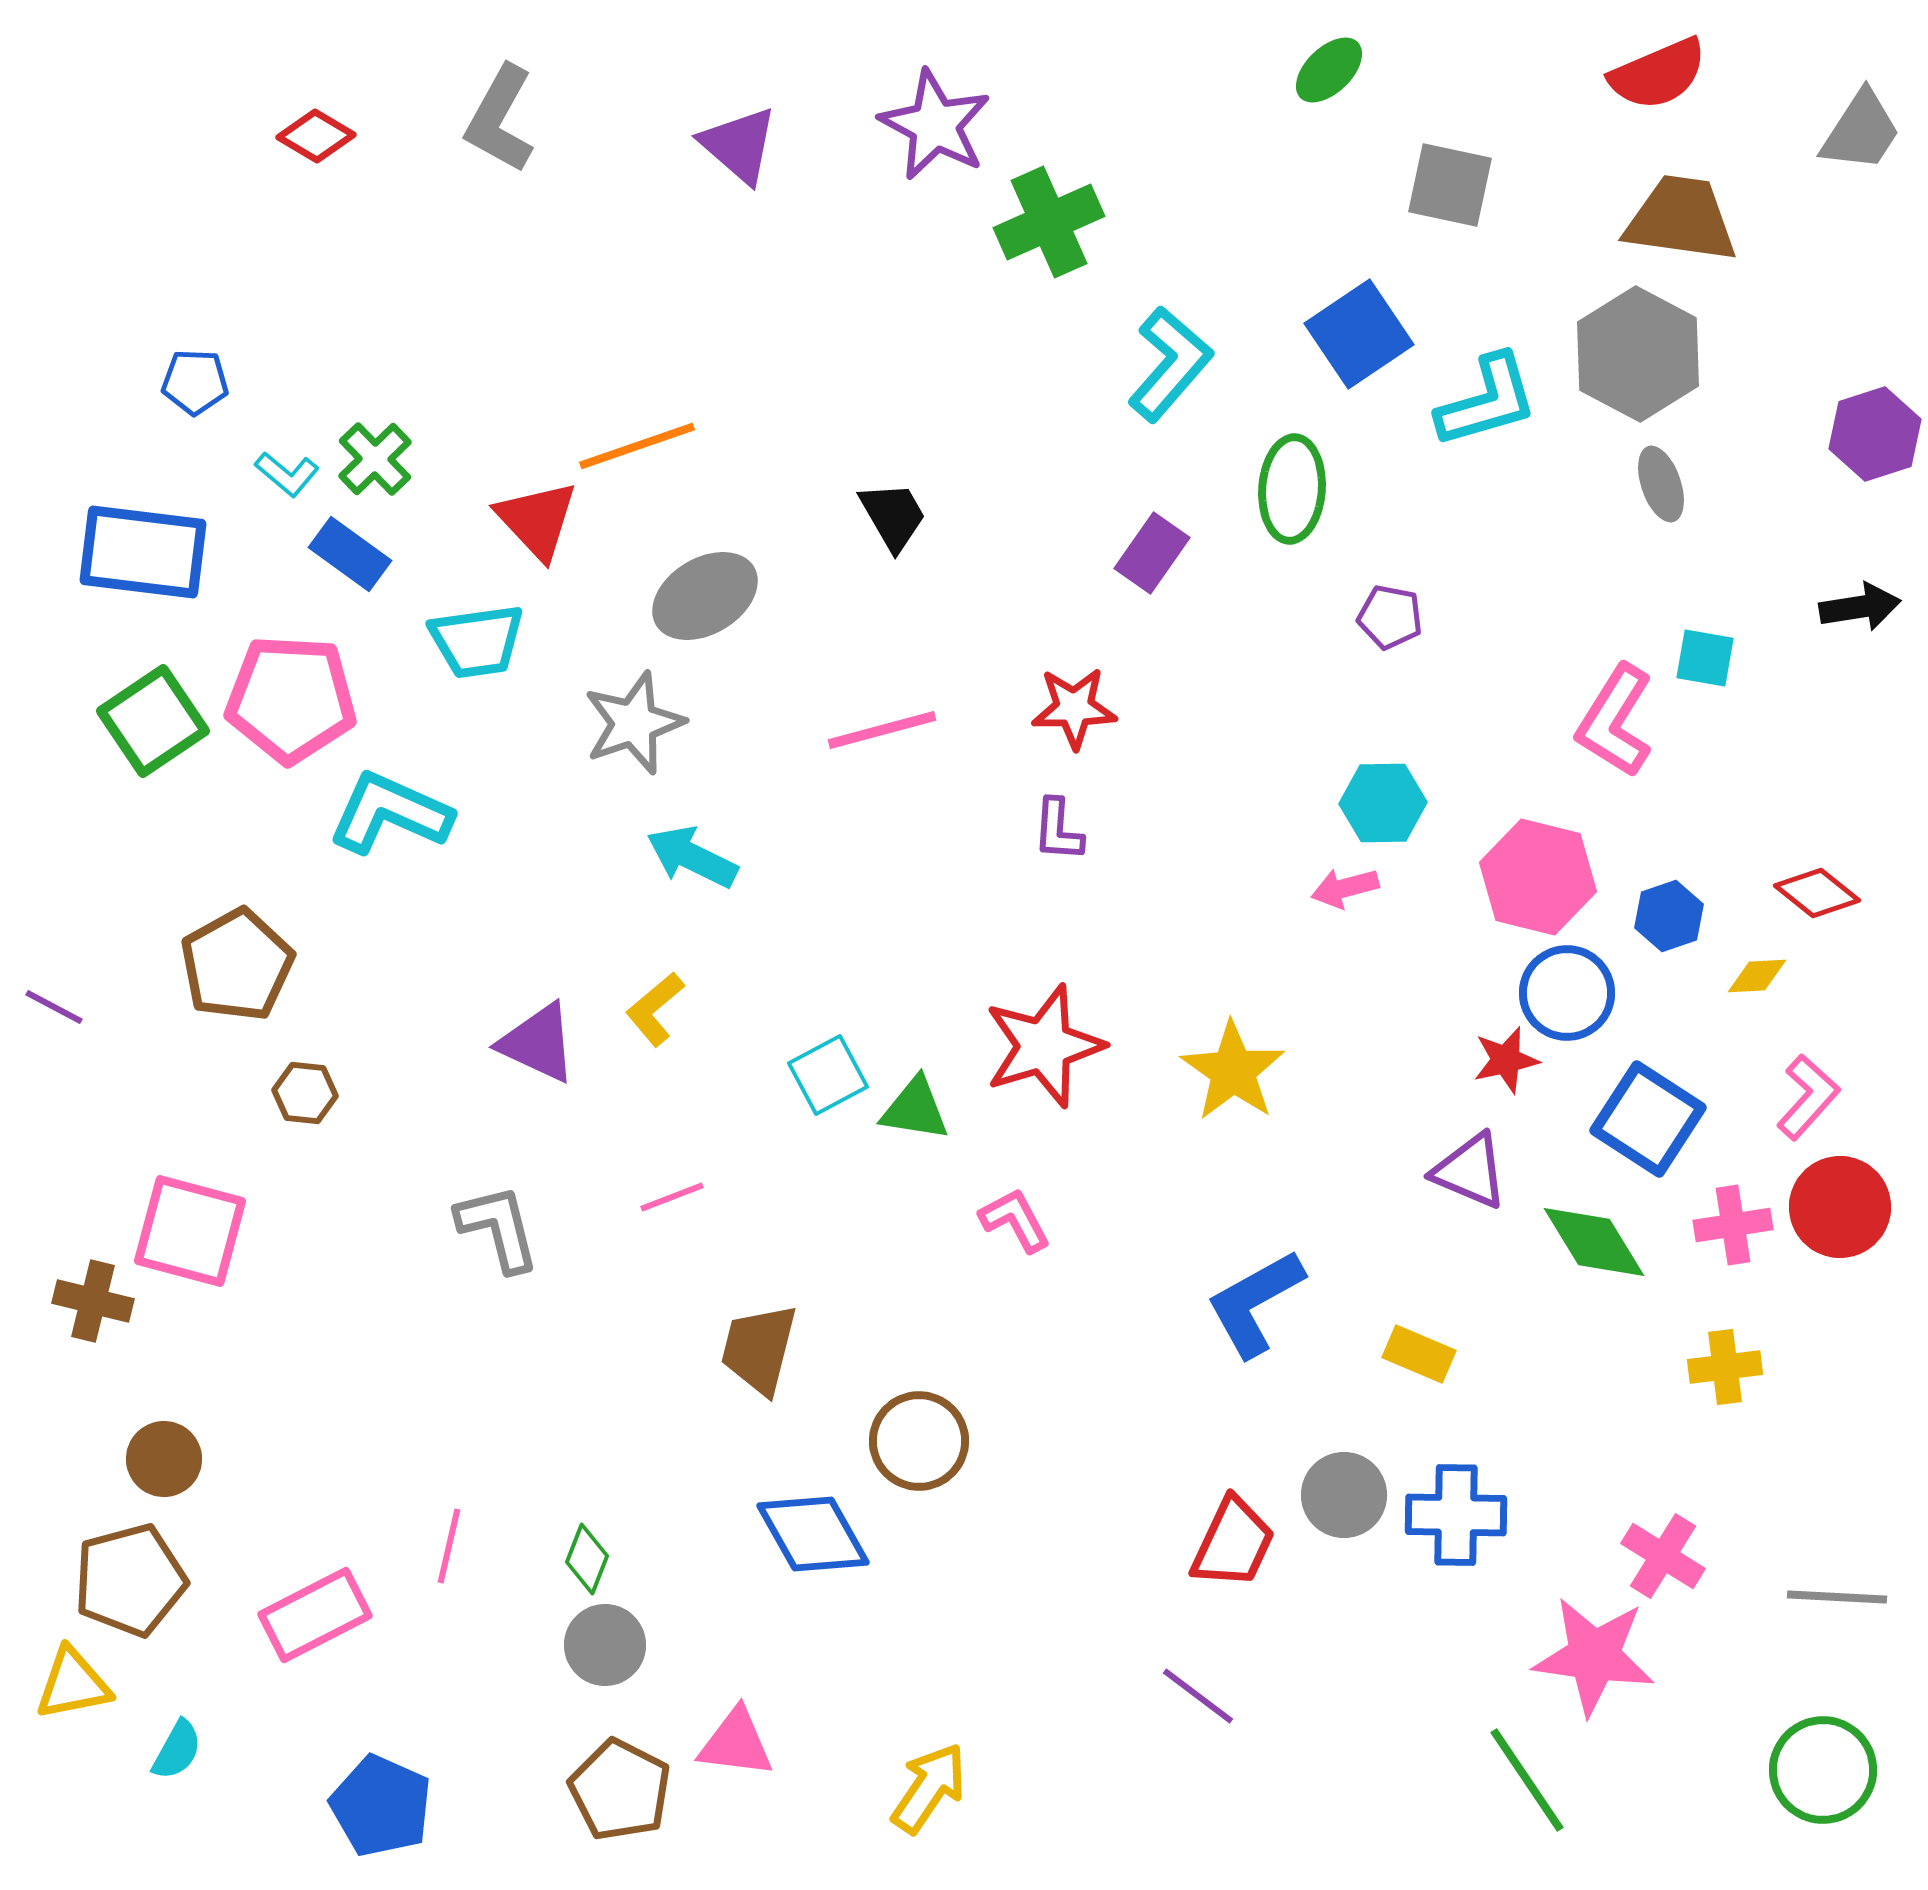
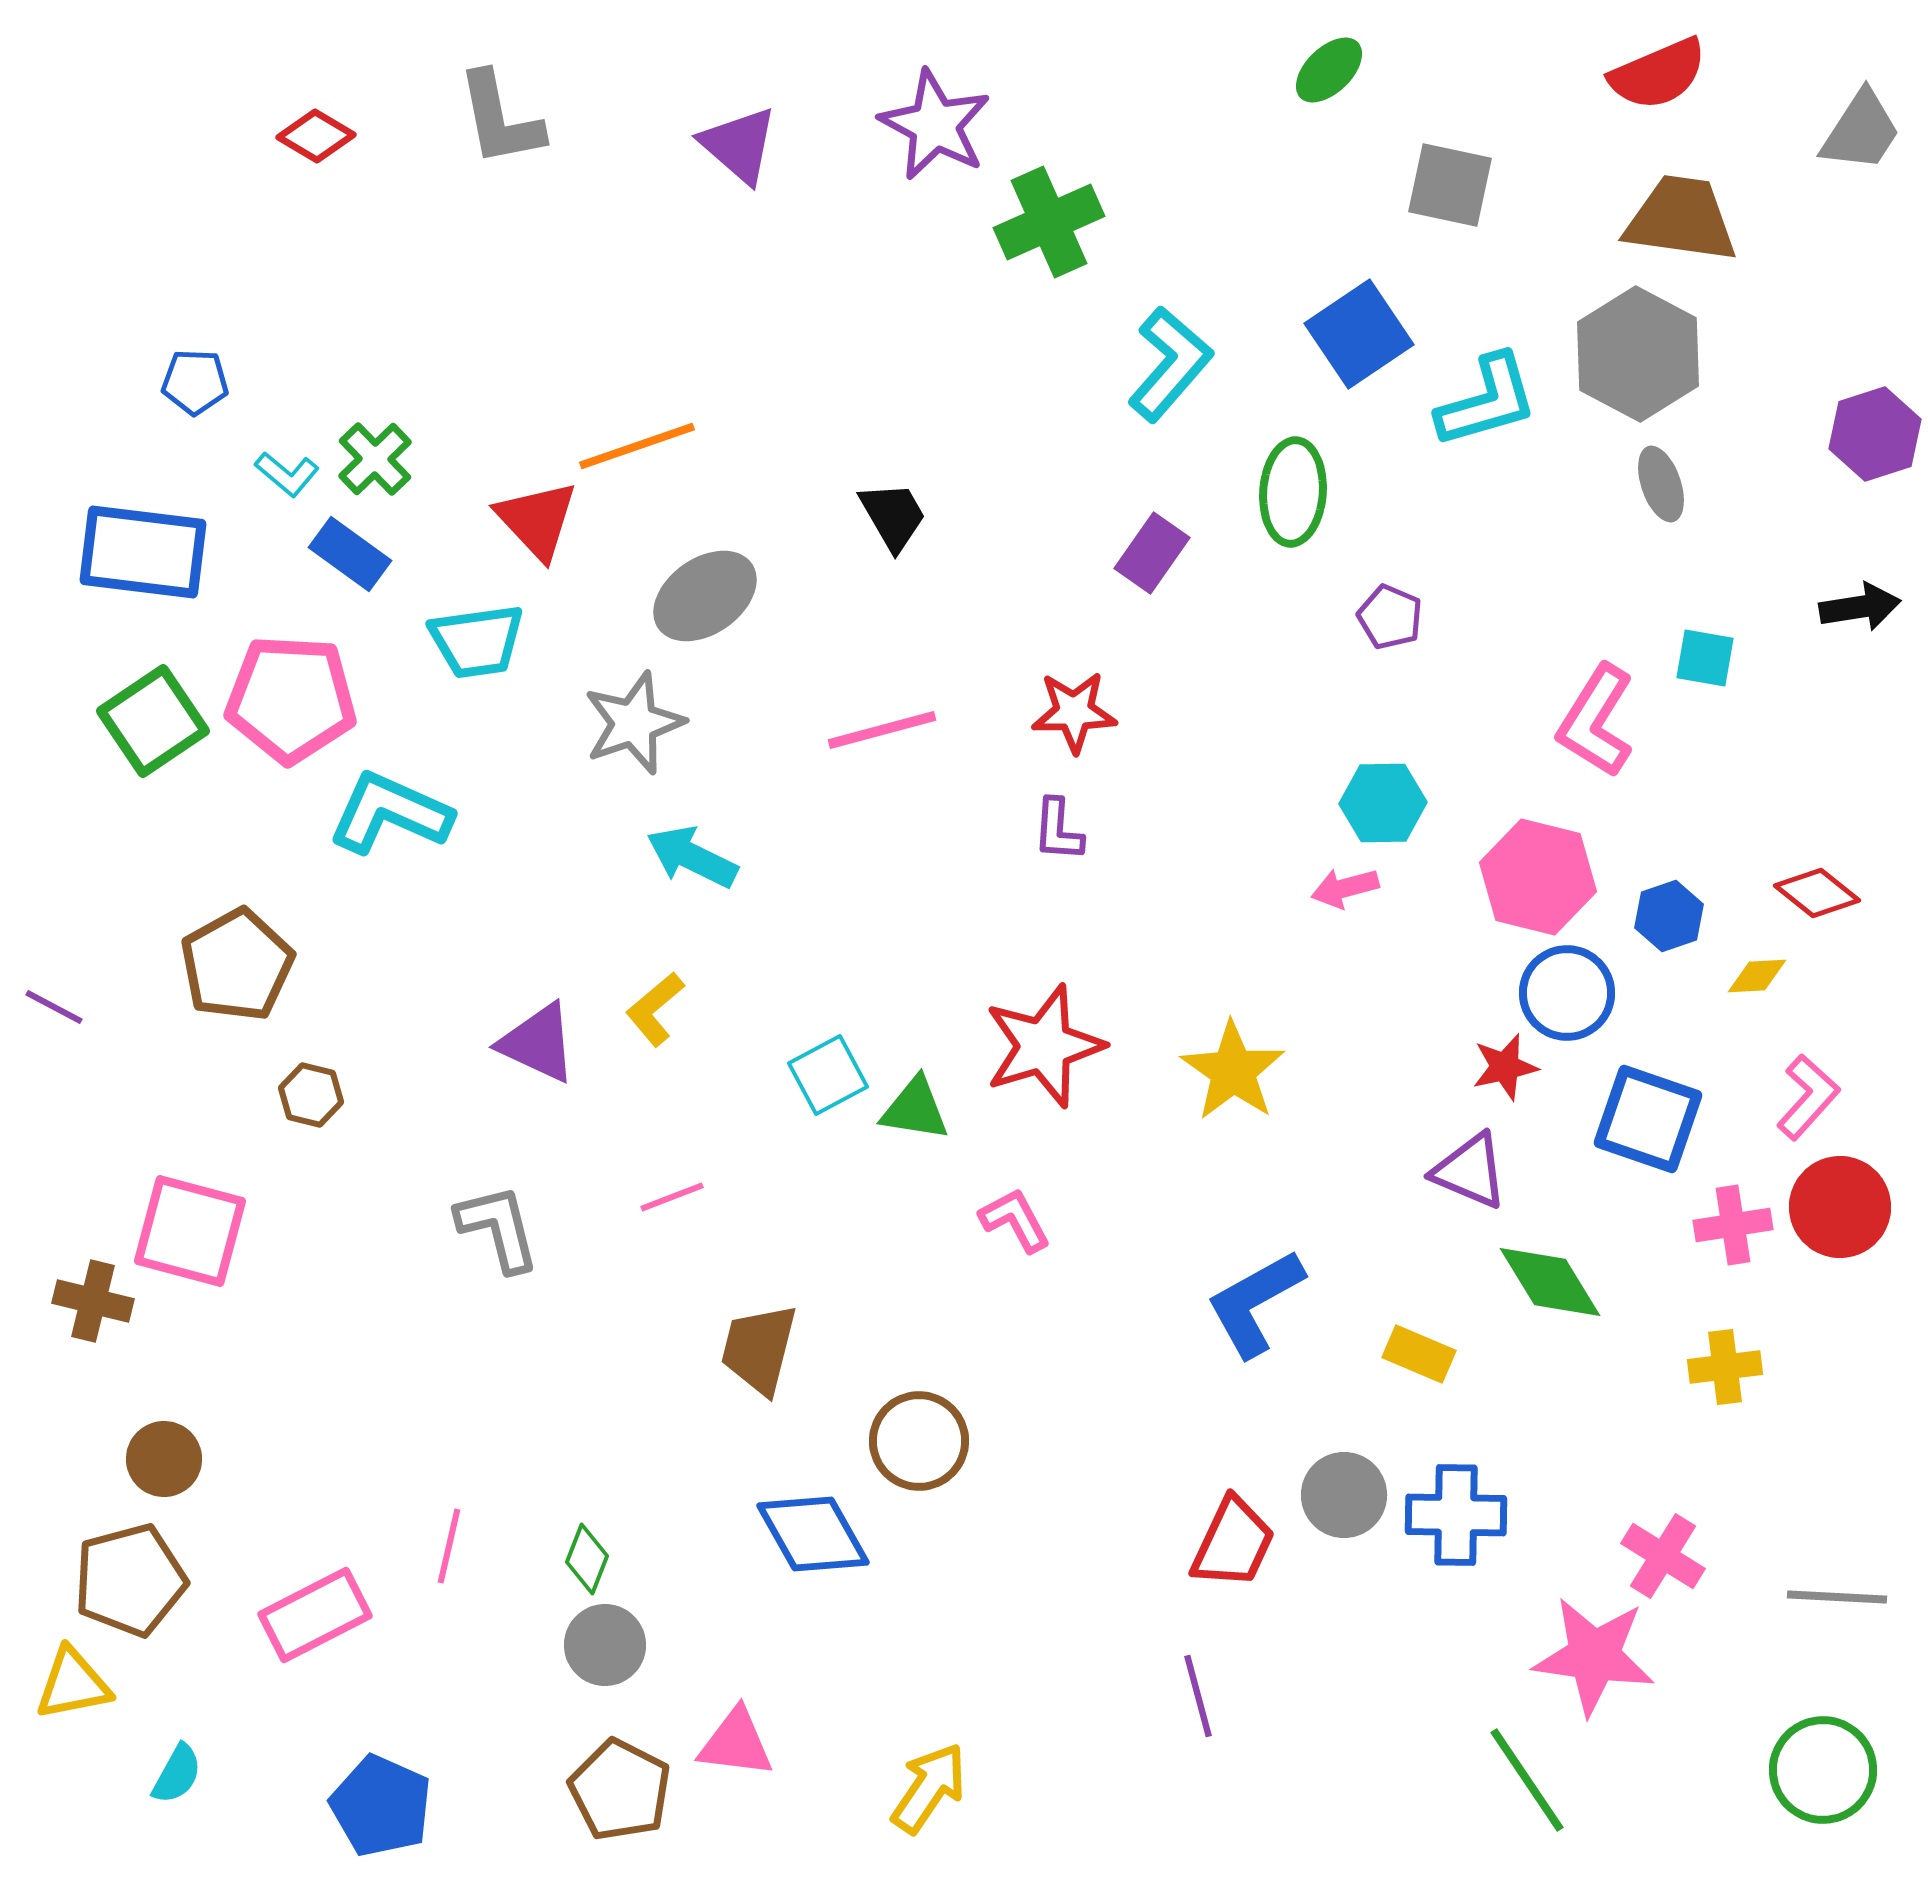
gray L-shape at (500, 119): rotated 40 degrees counterclockwise
green ellipse at (1292, 489): moved 1 px right, 3 px down
gray ellipse at (705, 596): rotated 4 degrees counterclockwise
purple pentagon at (1390, 617): rotated 12 degrees clockwise
red star at (1074, 708): moved 4 px down
pink L-shape at (1615, 721): moved 19 px left
red star at (1506, 1060): moved 1 px left, 7 px down
brown hexagon at (305, 1093): moved 6 px right, 2 px down; rotated 8 degrees clockwise
blue square at (1648, 1119): rotated 14 degrees counterclockwise
green diamond at (1594, 1242): moved 44 px left, 40 px down
purple line at (1198, 1696): rotated 38 degrees clockwise
cyan semicircle at (177, 1750): moved 24 px down
